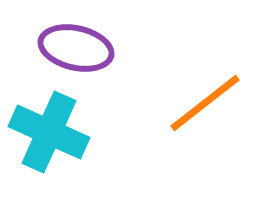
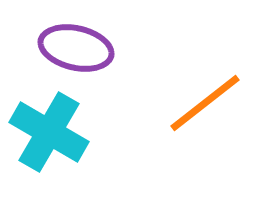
cyan cross: rotated 6 degrees clockwise
